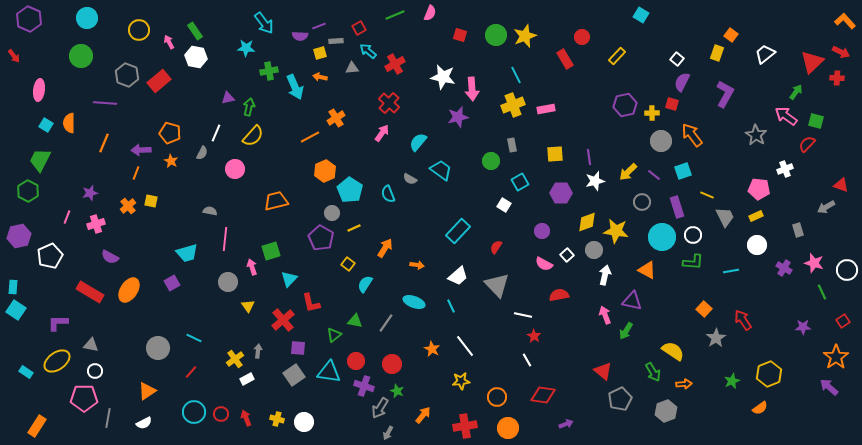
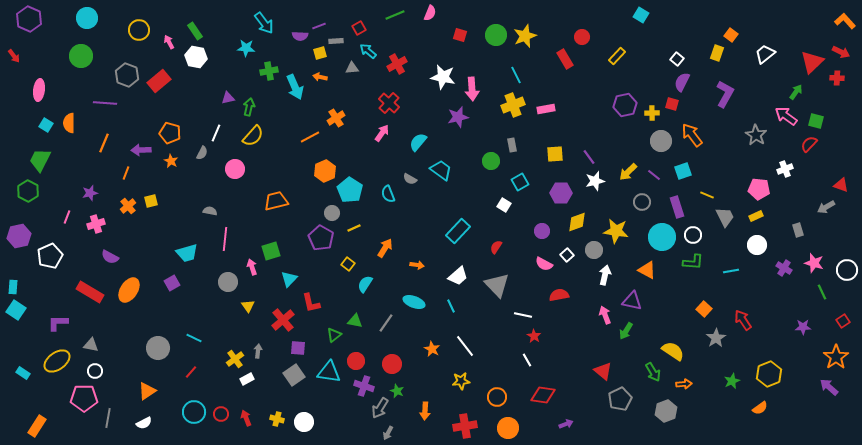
red cross at (395, 64): moved 2 px right
red semicircle at (807, 144): moved 2 px right
purple line at (589, 157): rotated 28 degrees counterclockwise
orange line at (136, 173): moved 10 px left
yellow square at (151, 201): rotated 24 degrees counterclockwise
yellow diamond at (587, 222): moved 10 px left
cyan rectangle at (26, 372): moved 3 px left, 1 px down
orange arrow at (423, 415): moved 2 px right, 4 px up; rotated 144 degrees clockwise
